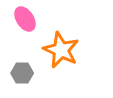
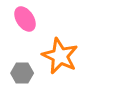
orange star: moved 1 px left, 6 px down
